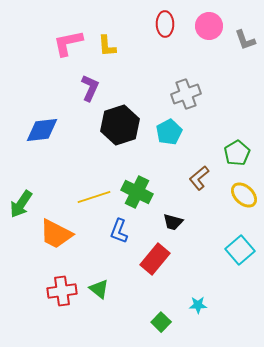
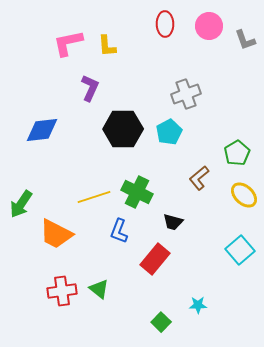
black hexagon: moved 3 px right, 4 px down; rotated 18 degrees clockwise
